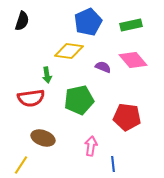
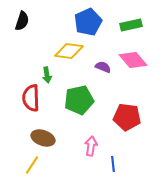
red semicircle: rotated 96 degrees clockwise
yellow line: moved 11 px right
